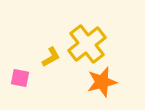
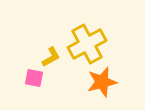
yellow cross: rotated 9 degrees clockwise
pink square: moved 14 px right
